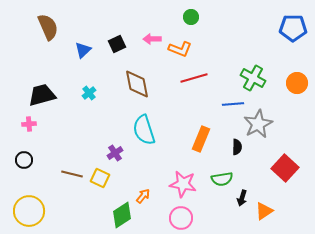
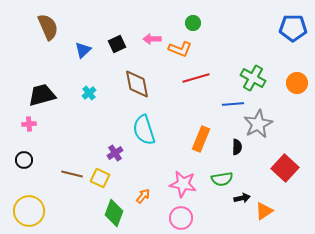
green circle: moved 2 px right, 6 px down
red line: moved 2 px right
black arrow: rotated 119 degrees counterclockwise
green diamond: moved 8 px left, 2 px up; rotated 36 degrees counterclockwise
